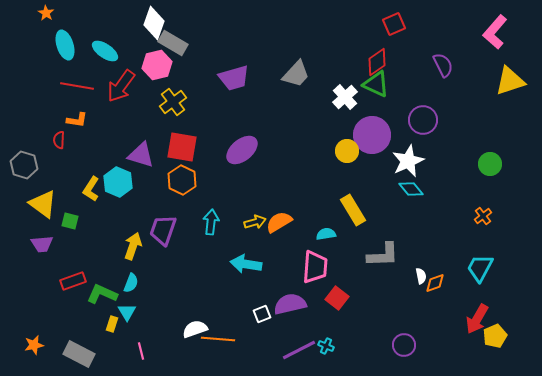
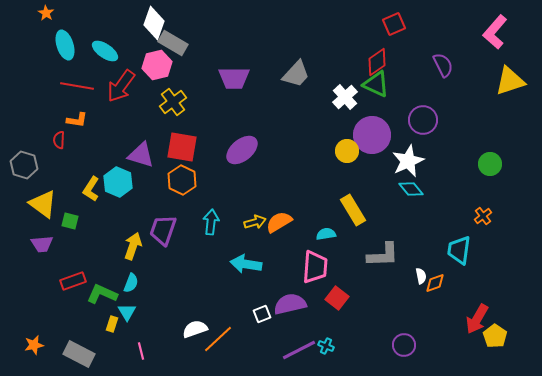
purple trapezoid at (234, 78): rotated 16 degrees clockwise
cyan trapezoid at (480, 268): moved 21 px left, 18 px up; rotated 20 degrees counterclockwise
yellow pentagon at (495, 336): rotated 15 degrees counterclockwise
orange line at (218, 339): rotated 48 degrees counterclockwise
